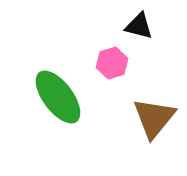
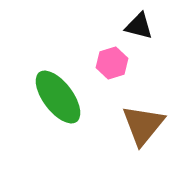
brown triangle: moved 11 px left, 7 px down
